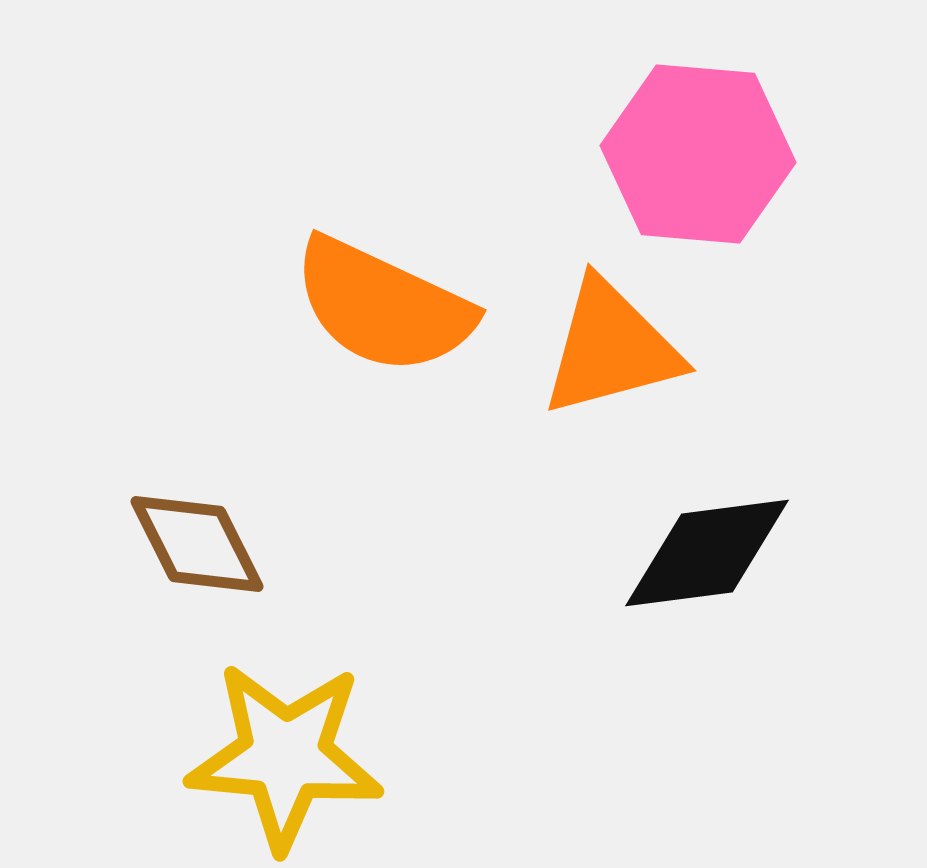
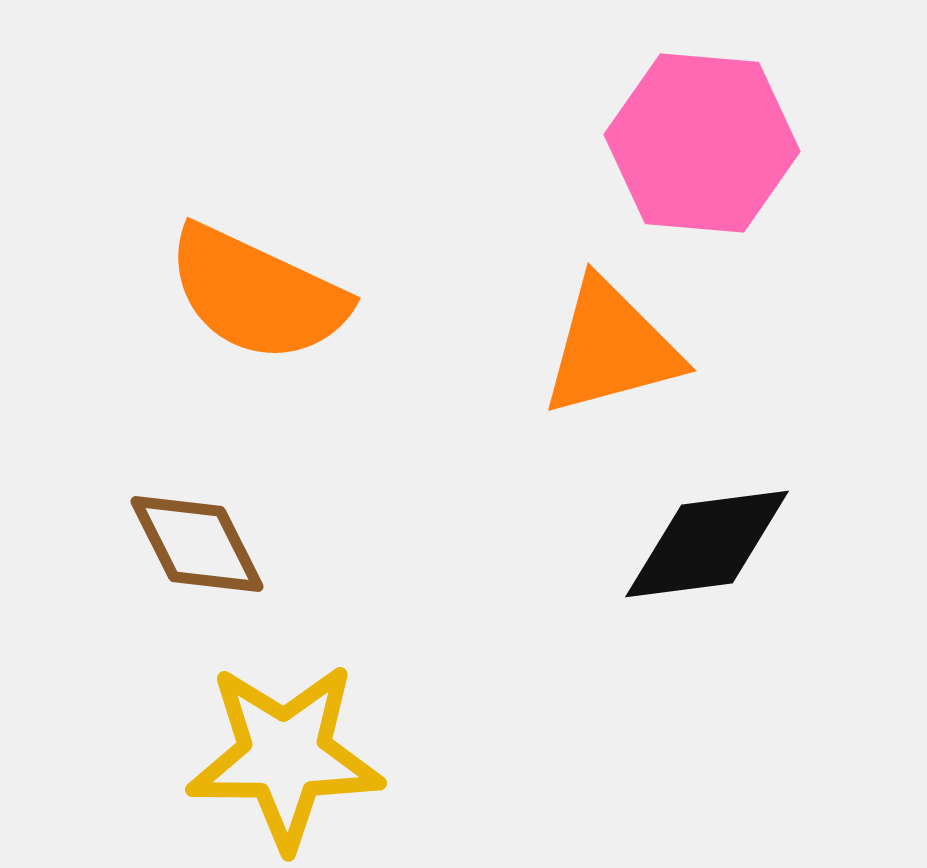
pink hexagon: moved 4 px right, 11 px up
orange semicircle: moved 126 px left, 12 px up
black diamond: moved 9 px up
yellow star: rotated 5 degrees counterclockwise
